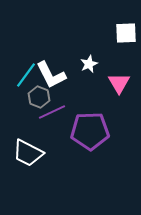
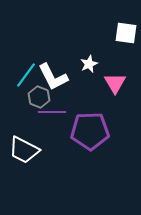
white square: rotated 10 degrees clockwise
white L-shape: moved 2 px right, 2 px down
pink triangle: moved 4 px left
purple line: rotated 24 degrees clockwise
white trapezoid: moved 4 px left, 3 px up
